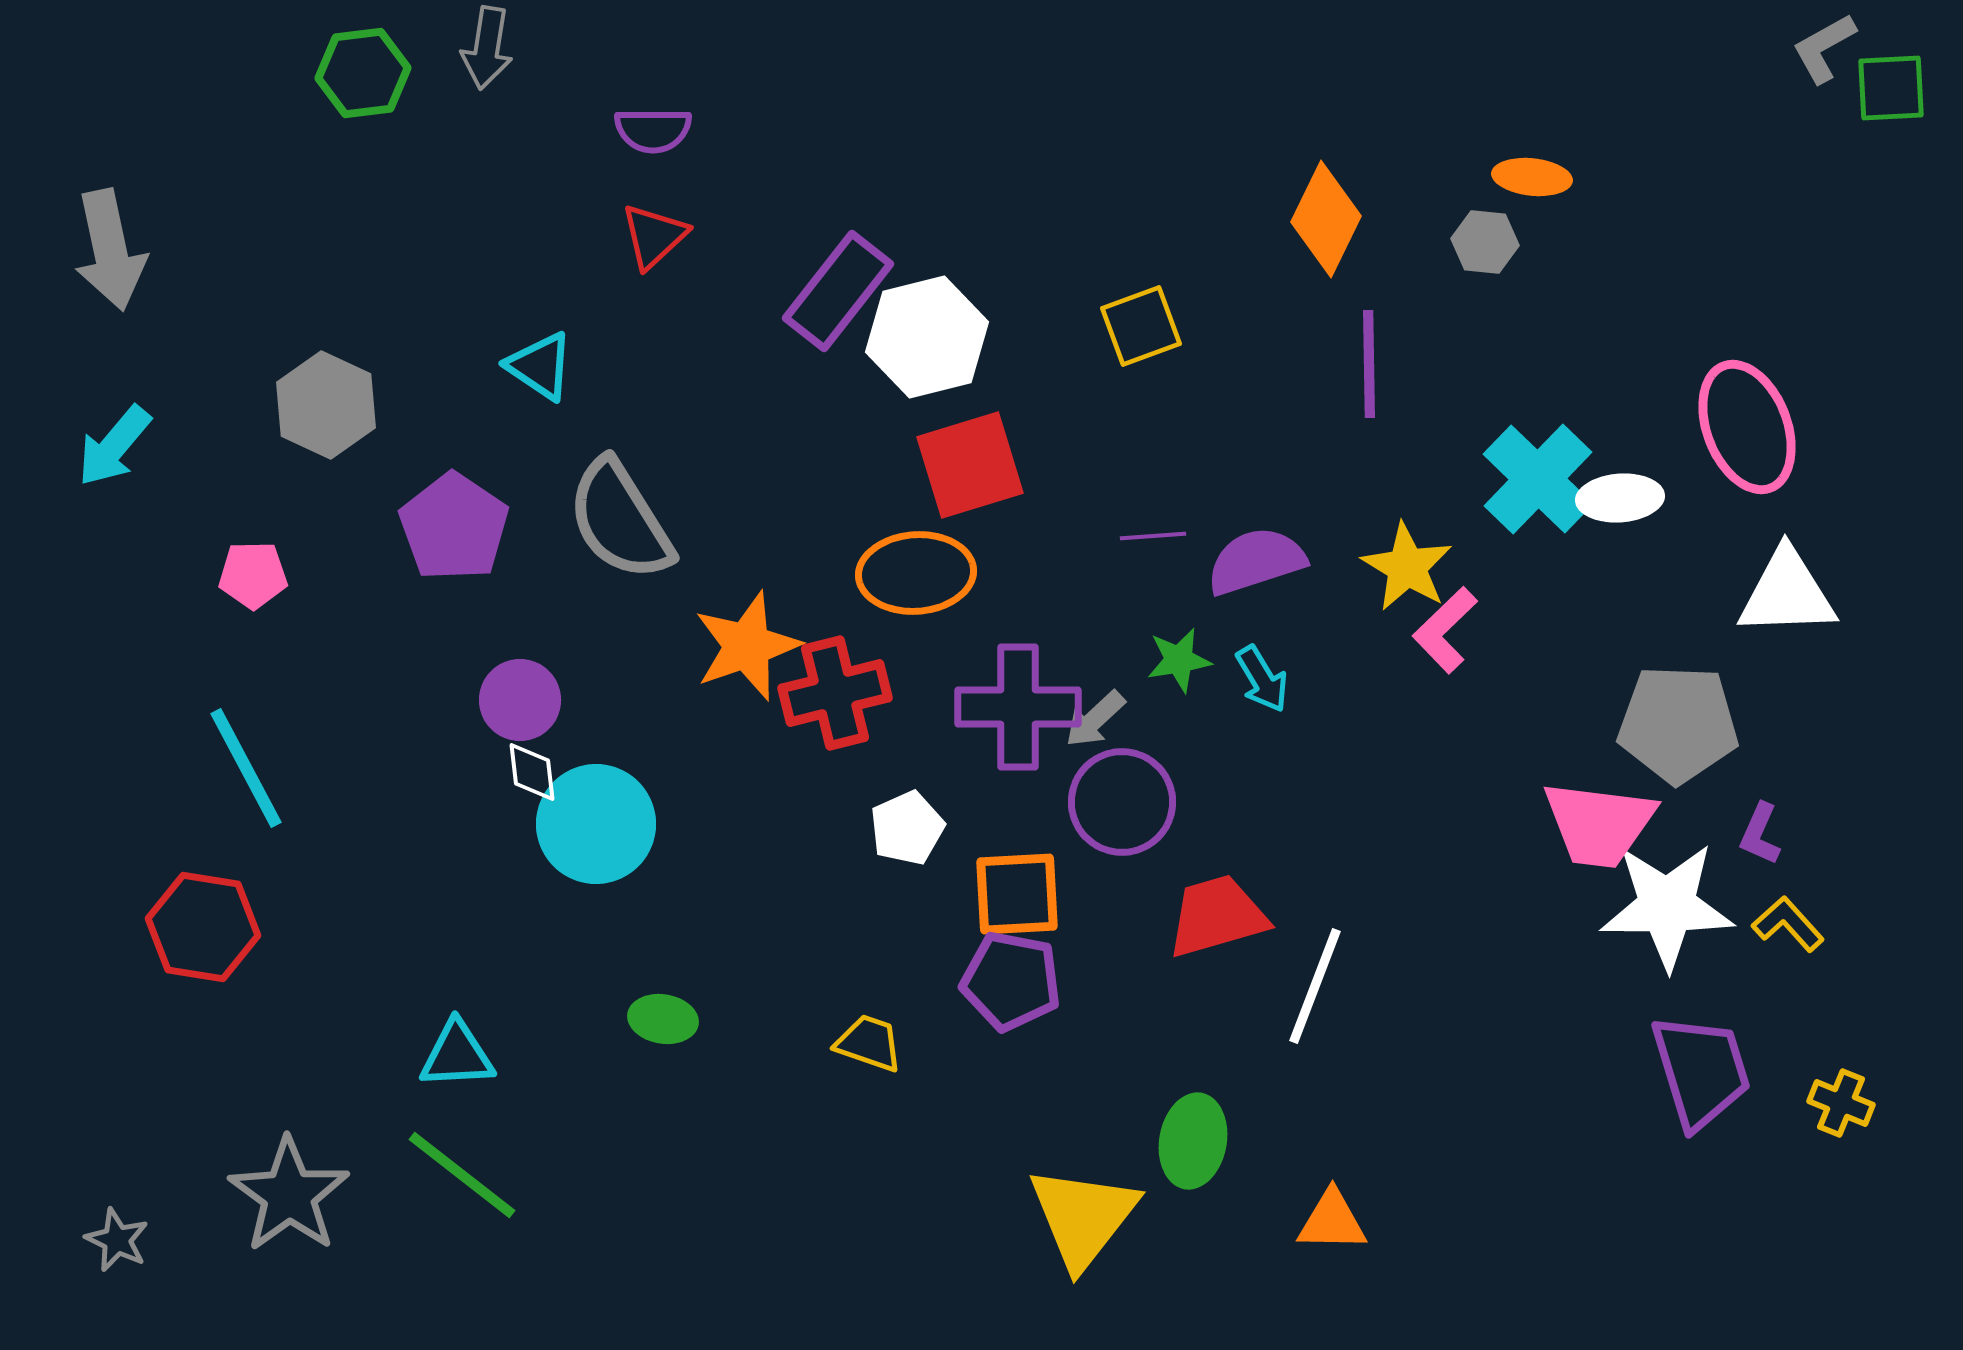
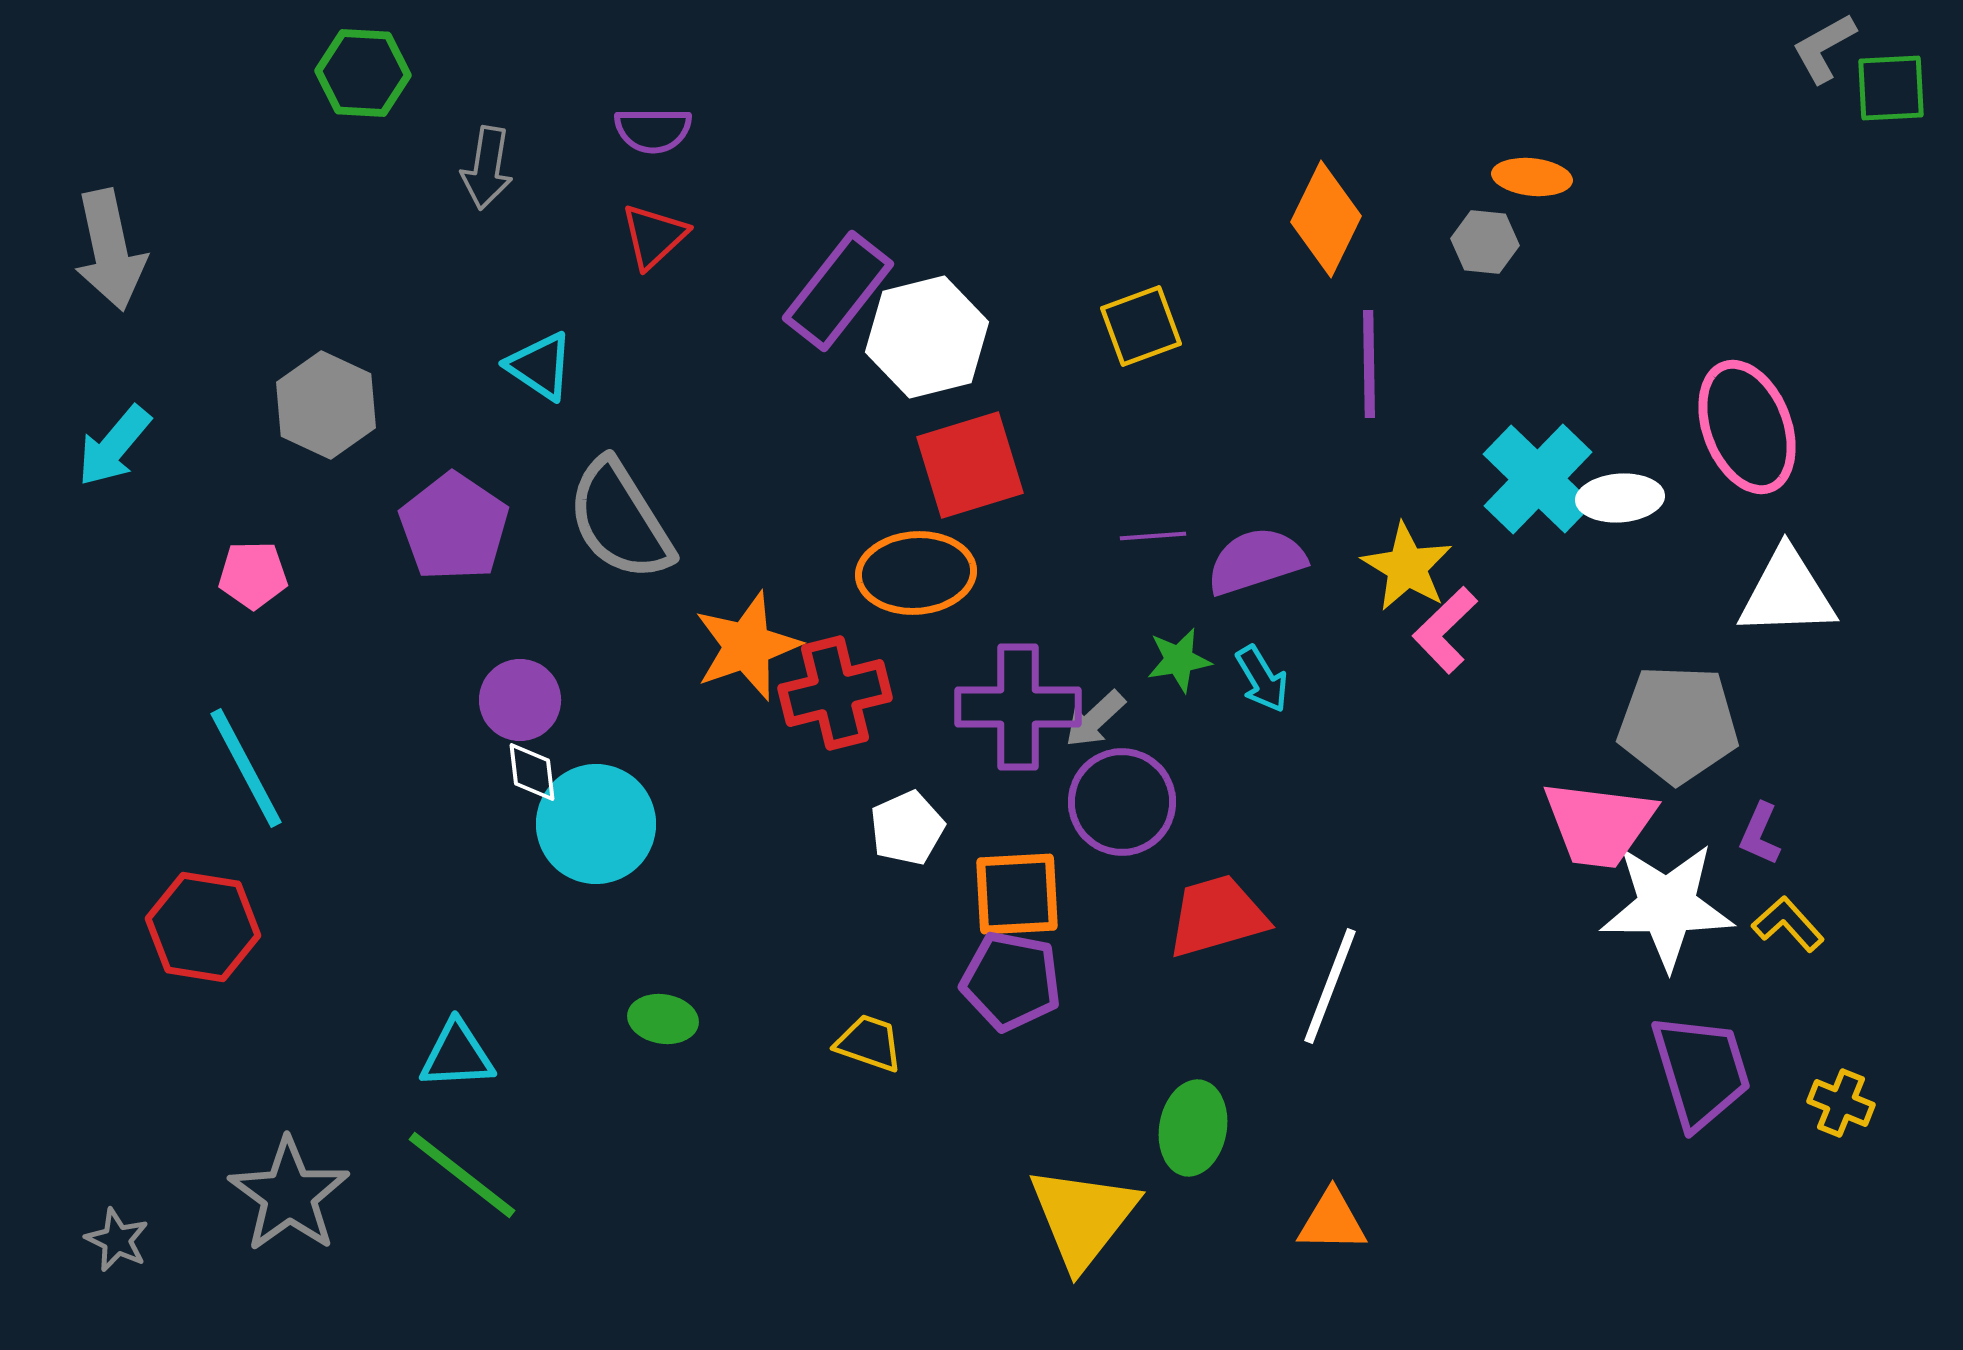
gray arrow at (487, 48): moved 120 px down
green hexagon at (363, 73): rotated 10 degrees clockwise
white line at (1315, 986): moved 15 px right
green ellipse at (1193, 1141): moved 13 px up
